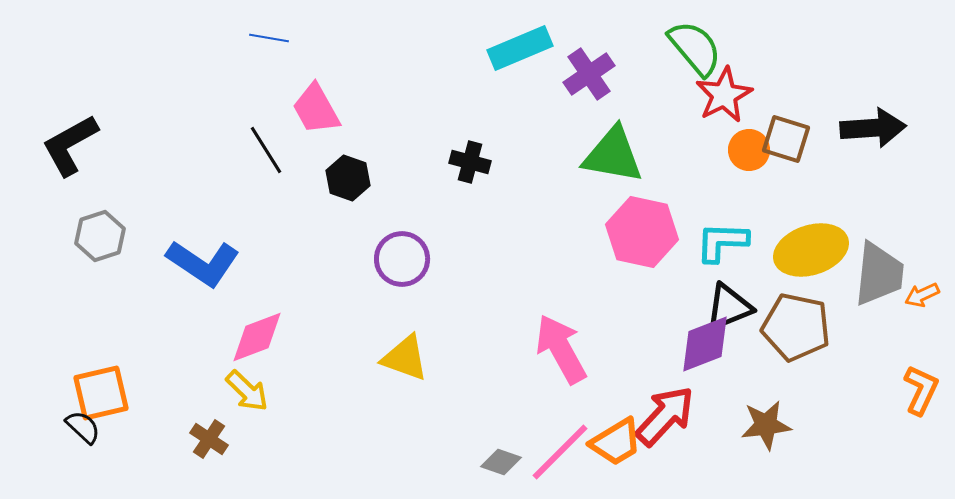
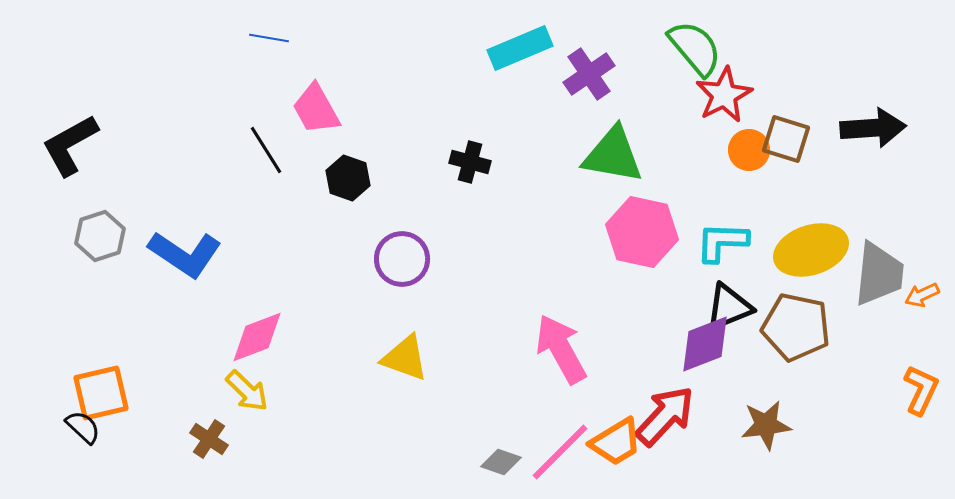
blue L-shape: moved 18 px left, 9 px up
